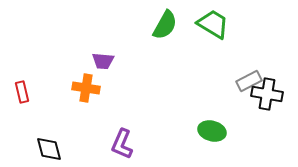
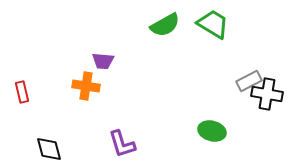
green semicircle: rotated 32 degrees clockwise
orange cross: moved 2 px up
purple L-shape: rotated 40 degrees counterclockwise
